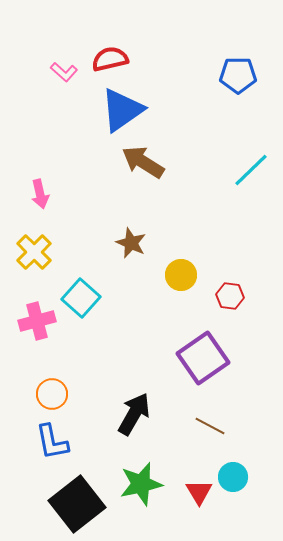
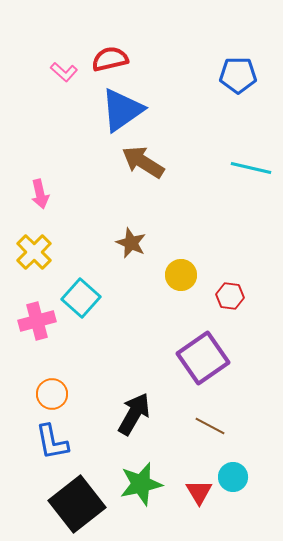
cyan line: moved 2 px up; rotated 57 degrees clockwise
